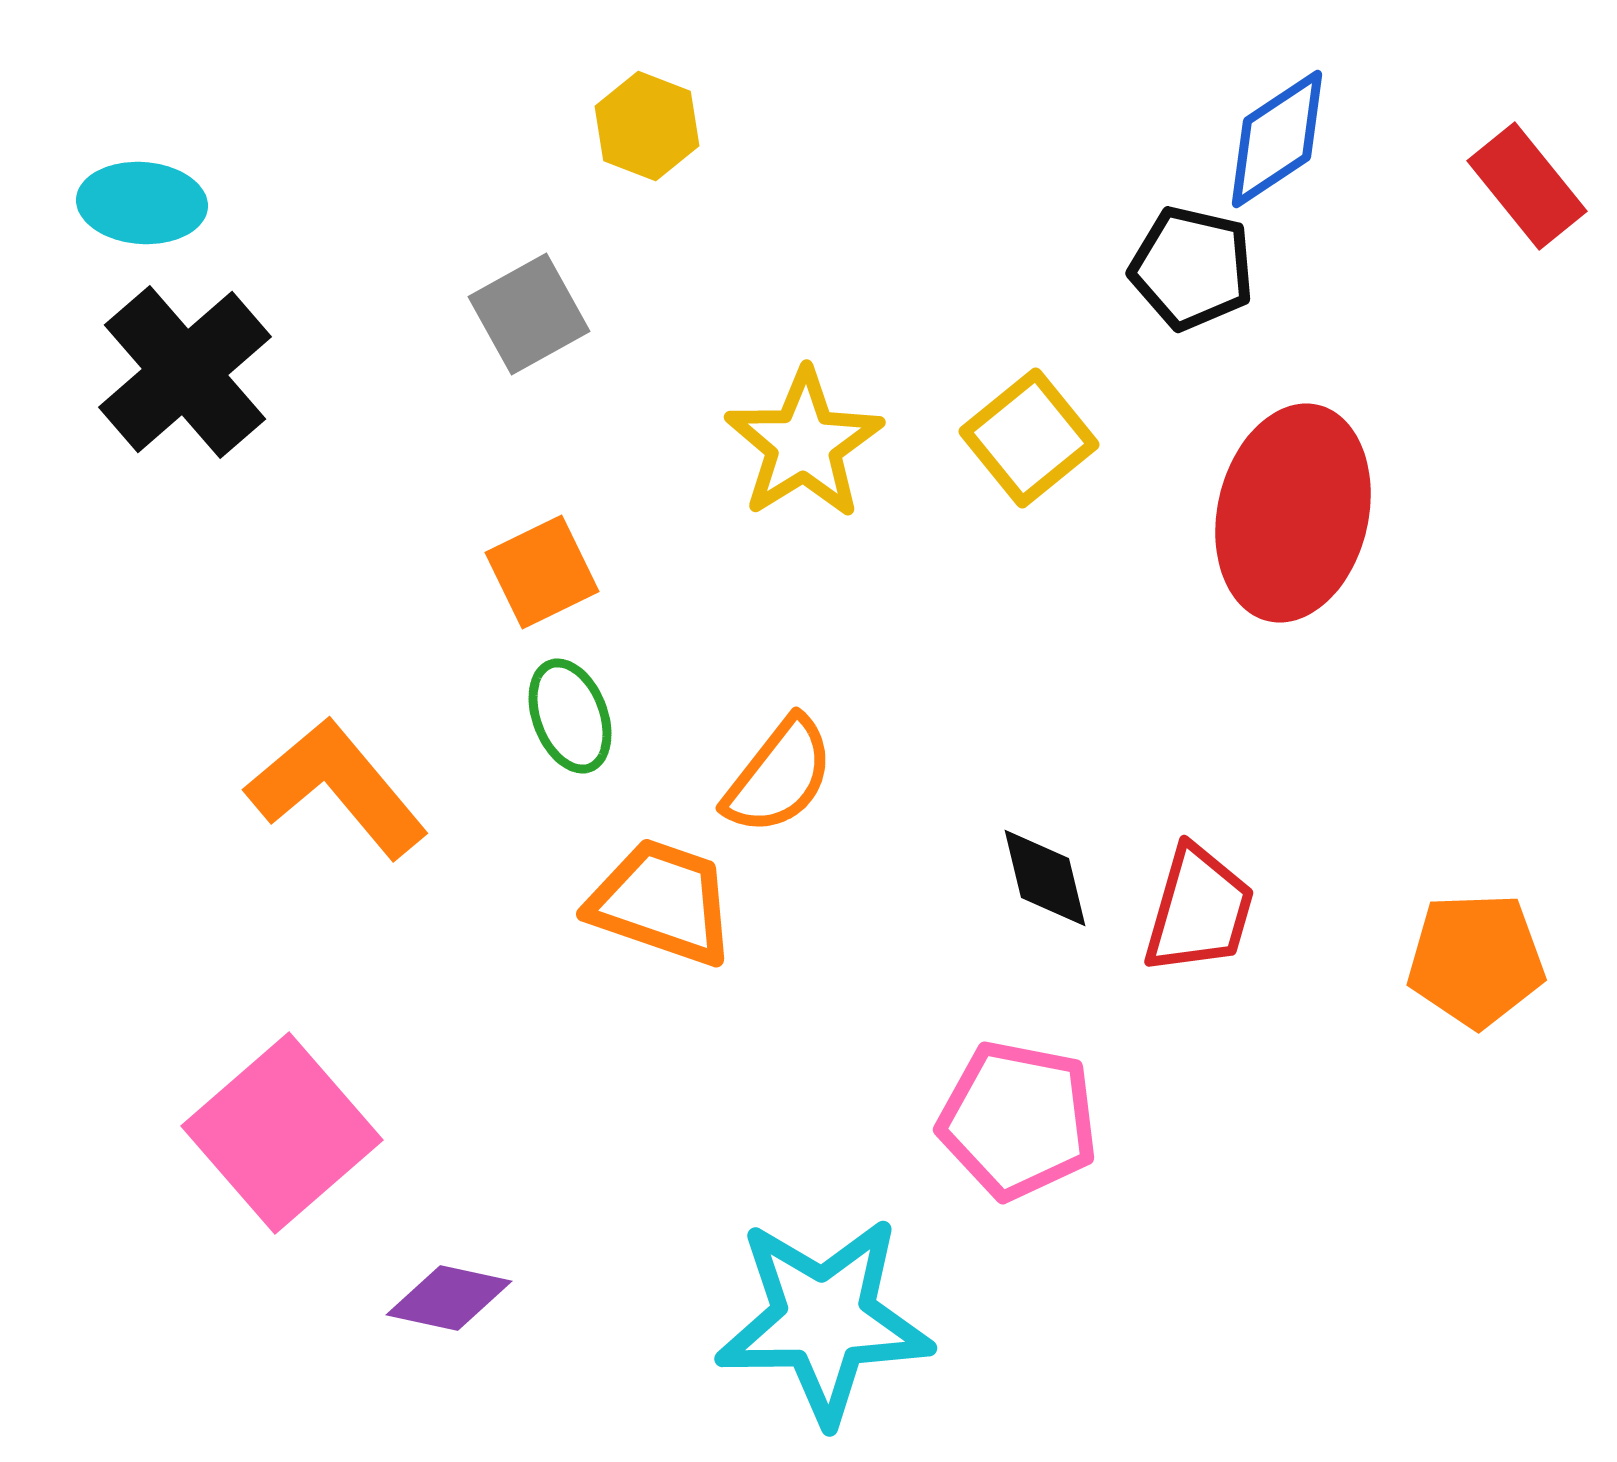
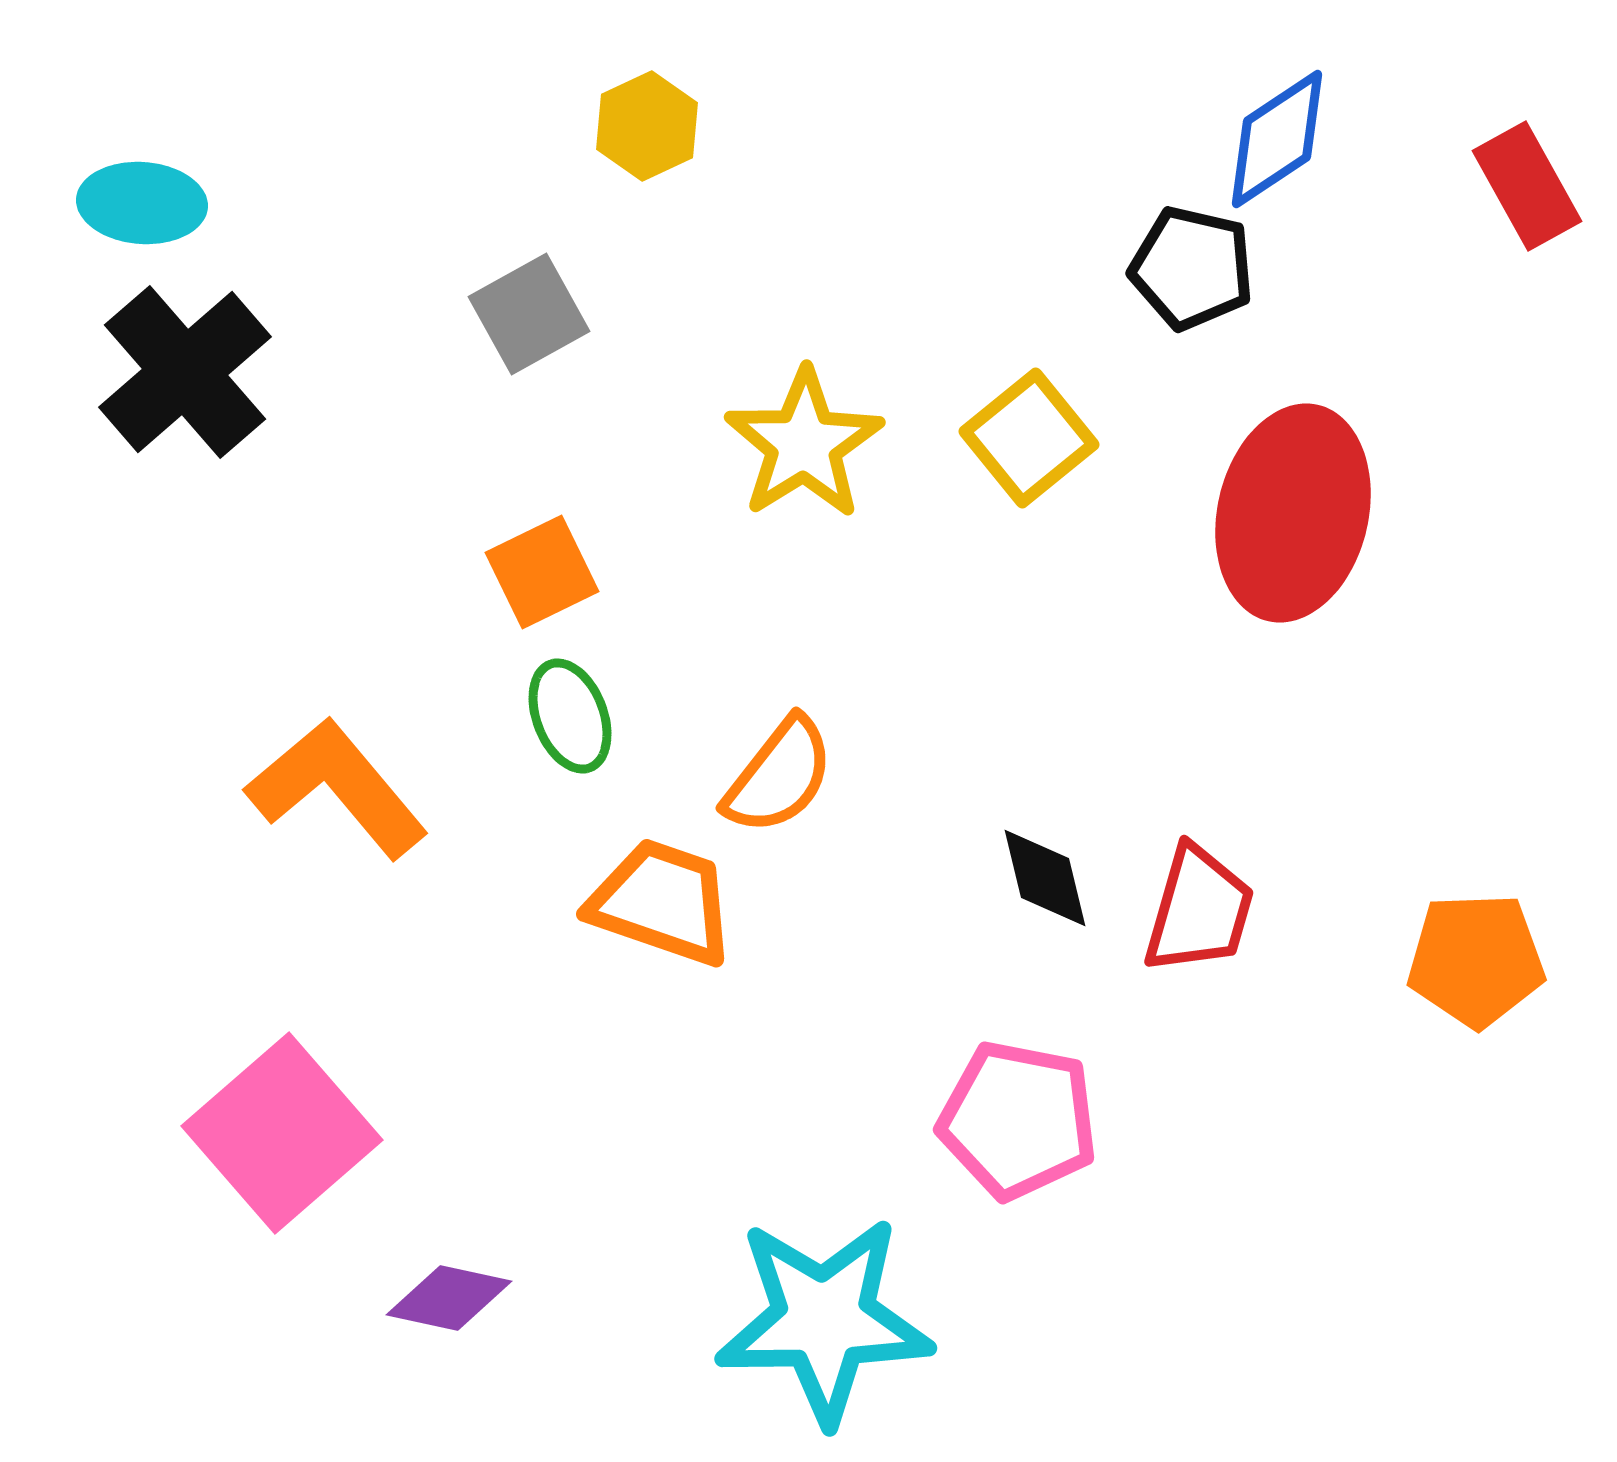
yellow hexagon: rotated 14 degrees clockwise
red rectangle: rotated 10 degrees clockwise
